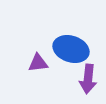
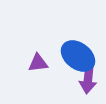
blue ellipse: moved 7 px right, 7 px down; rotated 20 degrees clockwise
